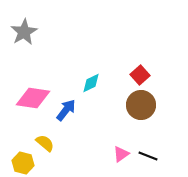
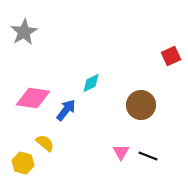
red square: moved 31 px right, 19 px up; rotated 18 degrees clockwise
pink triangle: moved 2 px up; rotated 24 degrees counterclockwise
